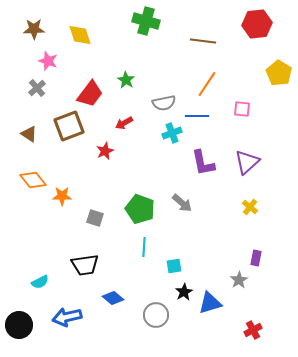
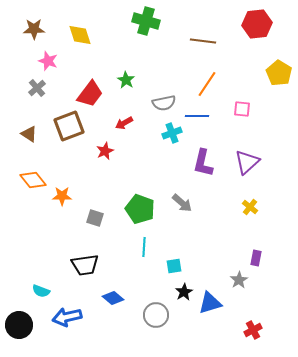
purple L-shape: rotated 24 degrees clockwise
cyan semicircle: moved 1 px right, 9 px down; rotated 48 degrees clockwise
